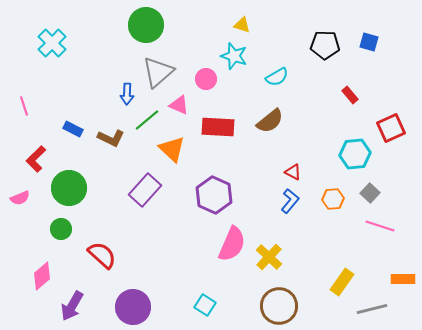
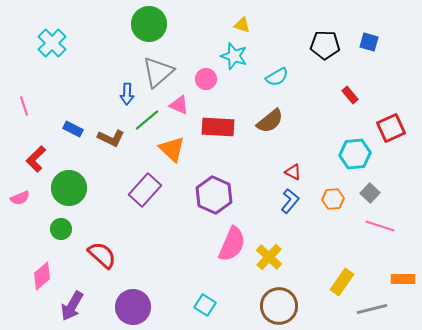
green circle at (146, 25): moved 3 px right, 1 px up
